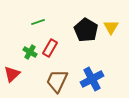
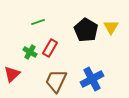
brown trapezoid: moved 1 px left
